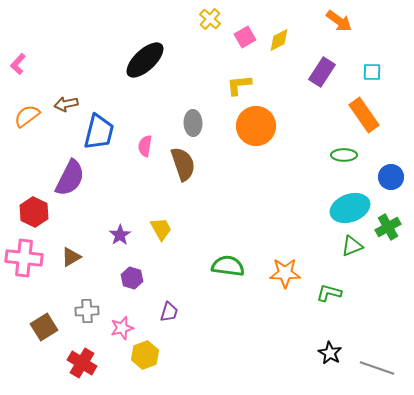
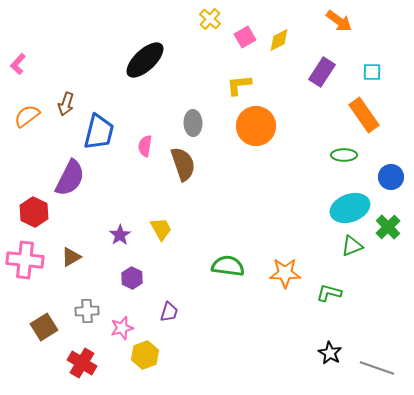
brown arrow: rotated 60 degrees counterclockwise
green cross: rotated 15 degrees counterclockwise
pink cross: moved 1 px right, 2 px down
purple hexagon: rotated 10 degrees clockwise
